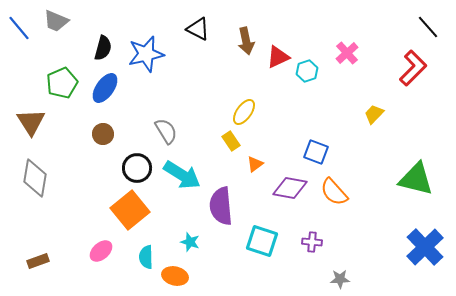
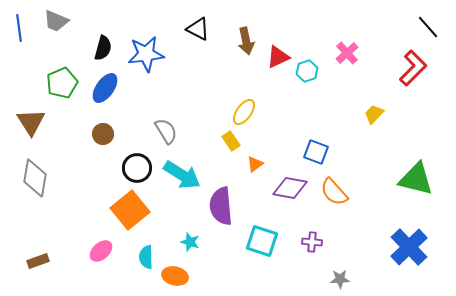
blue line: rotated 32 degrees clockwise
blue star: rotated 6 degrees clockwise
blue cross: moved 16 px left
